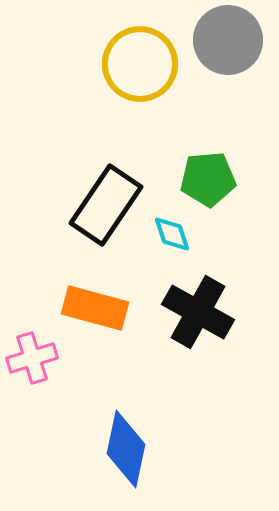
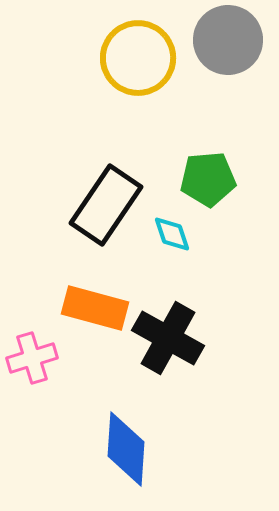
yellow circle: moved 2 px left, 6 px up
black cross: moved 30 px left, 26 px down
blue diamond: rotated 8 degrees counterclockwise
